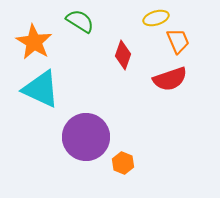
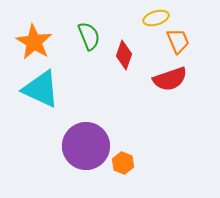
green semicircle: moved 9 px right, 15 px down; rotated 36 degrees clockwise
red diamond: moved 1 px right
purple circle: moved 9 px down
